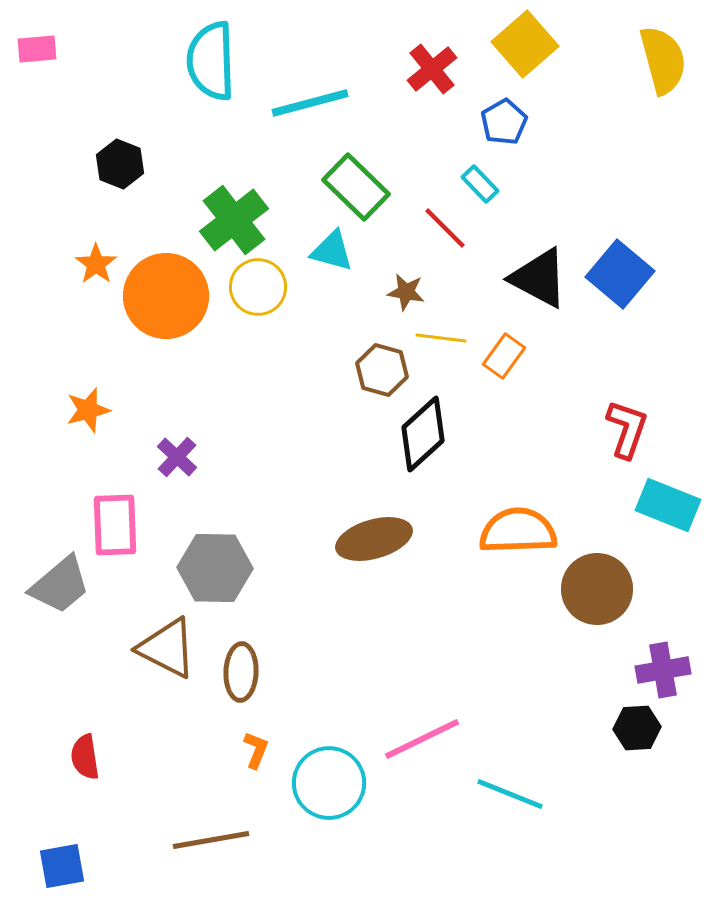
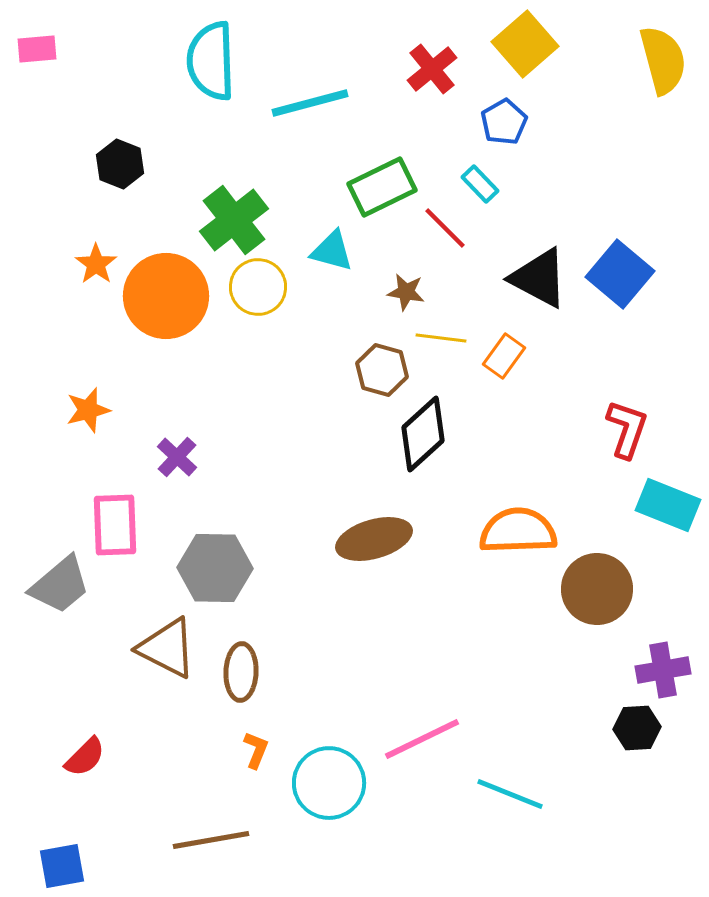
green rectangle at (356, 187): moved 26 px right; rotated 70 degrees counterclockwise
red semicircle at (85, 757): rotated 126 degrees counterclockwise
